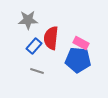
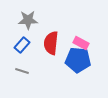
red semicircle: moved 5 px down
blue rectangle: moved 12 px left, 1 px up
gray line: moved 15 px left
